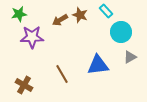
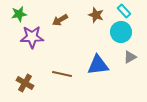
cyan rectangle: moved 18 px right
brown star: moved 16 px right
brown line: rotated 48 degrees counterclockwise
brown cross: moved 1 px right, 2 px up
